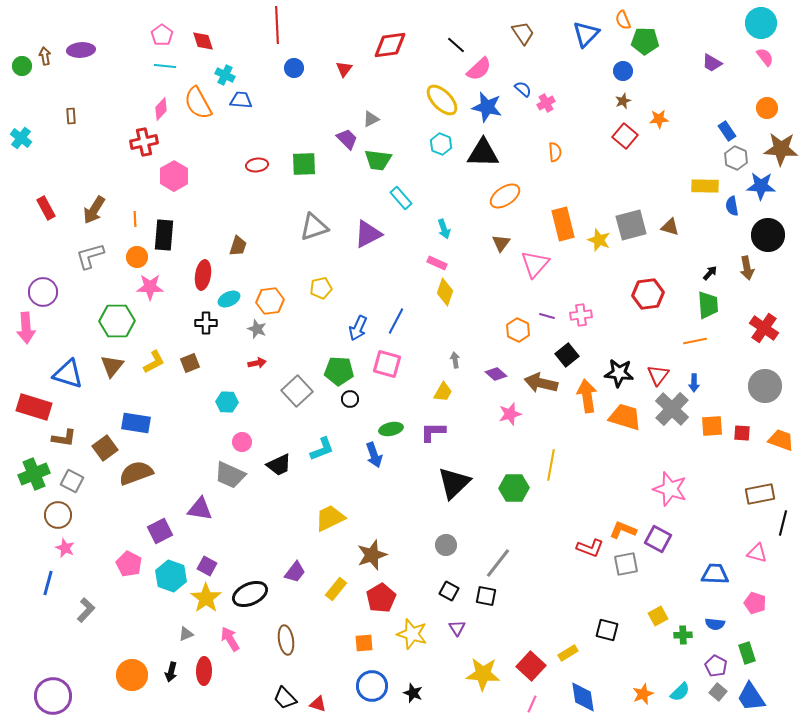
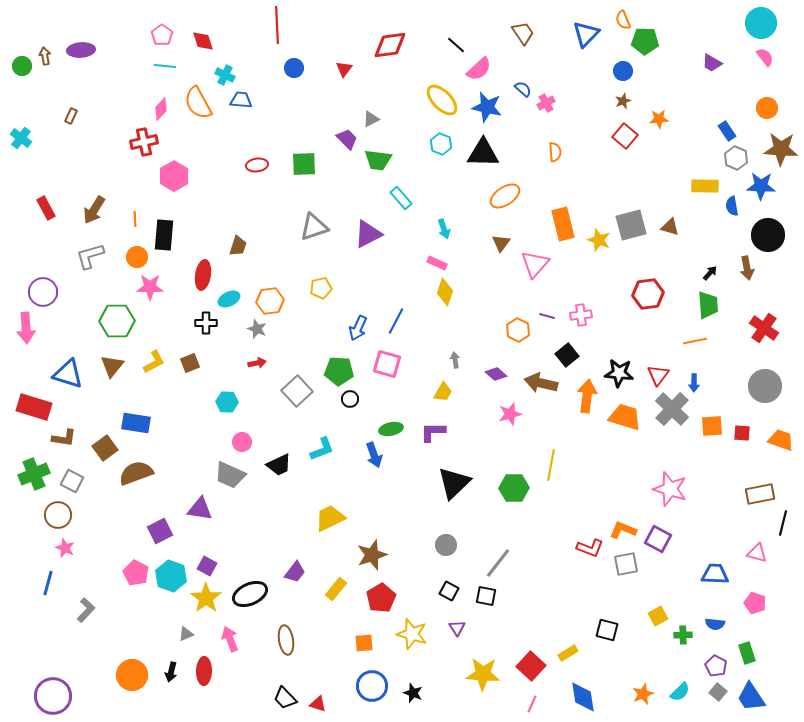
brown rectangle at (71, 116): rotated 28 degrees clockwise
orange arrow at (587, 396): rotated 16 degrees clockwise
pink pentagon at (129, 564): moved 7 px right, 9 px down
pink arrow at (230, 639): rotated 10 degrees clockwise
